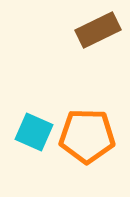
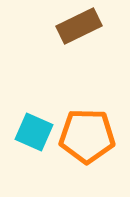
brown rectangle: moved 19 px left, 4 px up
